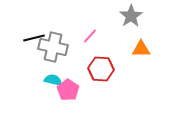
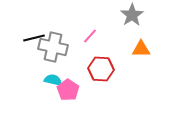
gray star: moved 1 px right, 1 px up
